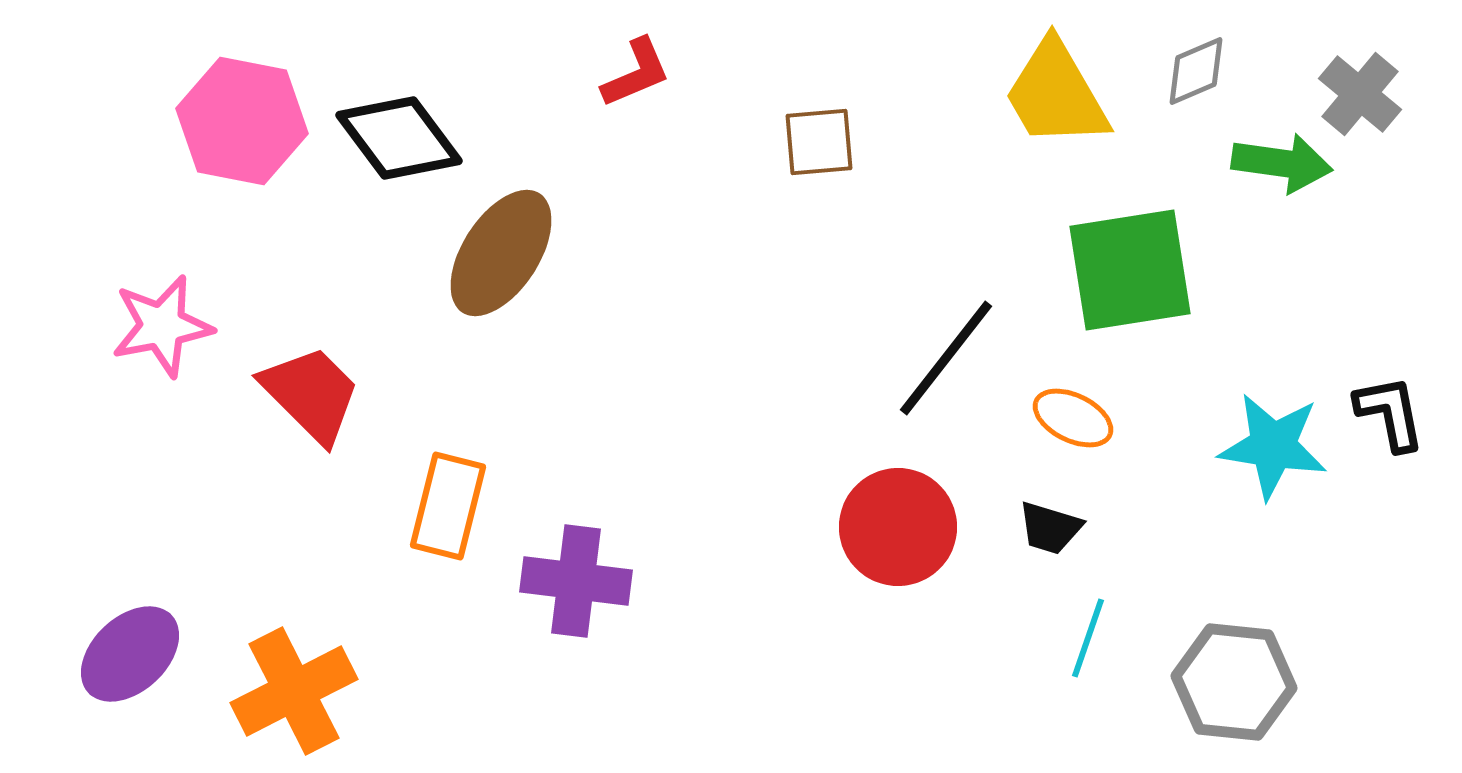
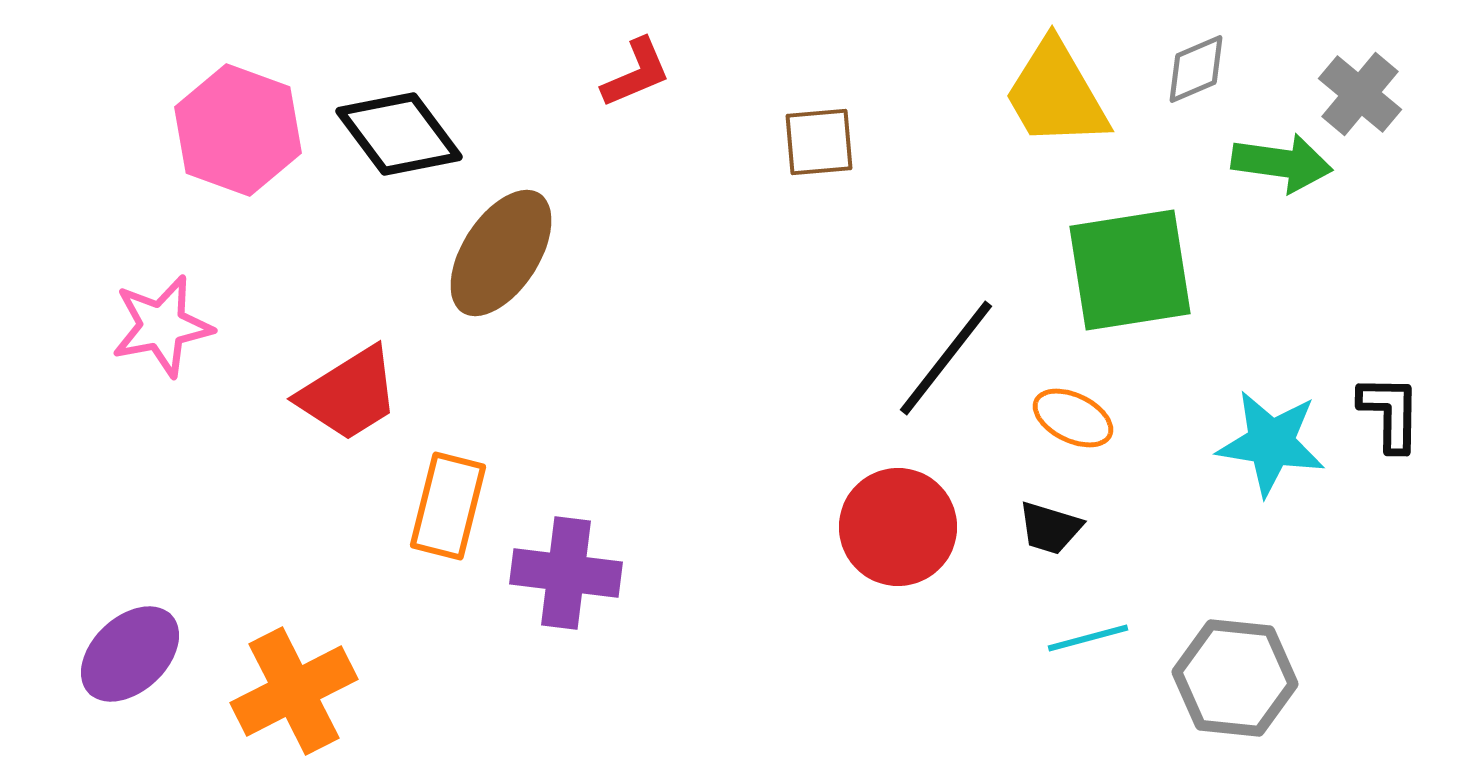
gray diamond: moved 2 px up
pink hexagon: moved 4 px left, 9 px down; rotated 9 degrees clockwise
black diamond: moved 4 px up
red trapezoid: moved 38 px right; rotated 103 degrees clockwise
black L-shape: rotated 12 degrees clockwise
cyan star: moved 2 px left, 3 px up
purple cross: moved 10 px left, 8 px up
cyan line: rotated 56 degrees clockwise
gray hexagon: moved 1 px right, 4 px up
